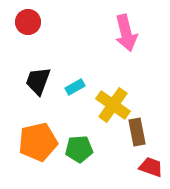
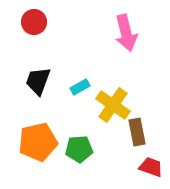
red circle: moved 6 px right
cyan rectangle: moved 5 px right
